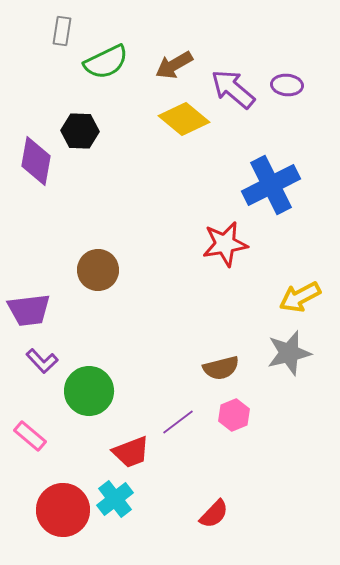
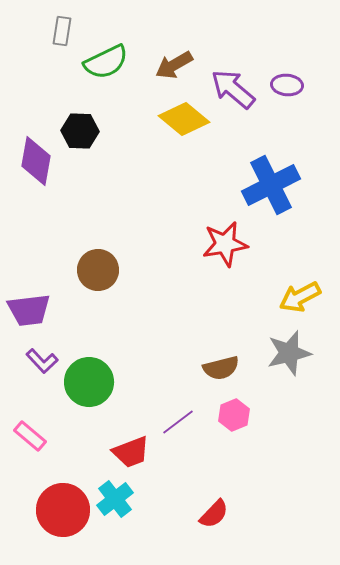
green circle: moved 9 px up
